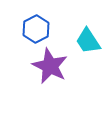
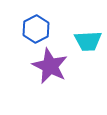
cyan trapezoid: rotated 60 degrees counterclockwise
